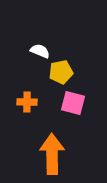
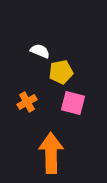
orange cross: rotated 30 degrees counterclockwise
orange arrow: moved 1 px left, 1 px up
